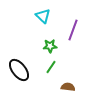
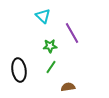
purple line: moved 1 px left, 3 px down; rotated 50 degrees counterclockwise
black ellipse: rotated 30 degrees clockwise
brown semicircle: rotated 16 degrees counterclockwise
